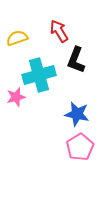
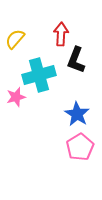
red arrow: moved 2 px right, 3 px down; rotated 35 degrees clockwise
yellow semicircle: moved 2 px left, 1 px down; rotated 30 degrees counterclockwise
blue star: rotated 20 degrees clockwise
